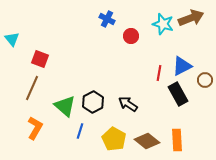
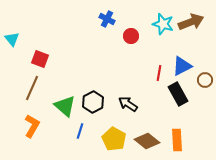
brown arrow: moved 4 px down
orange L-shape: moved 3 px left, 2 px up
